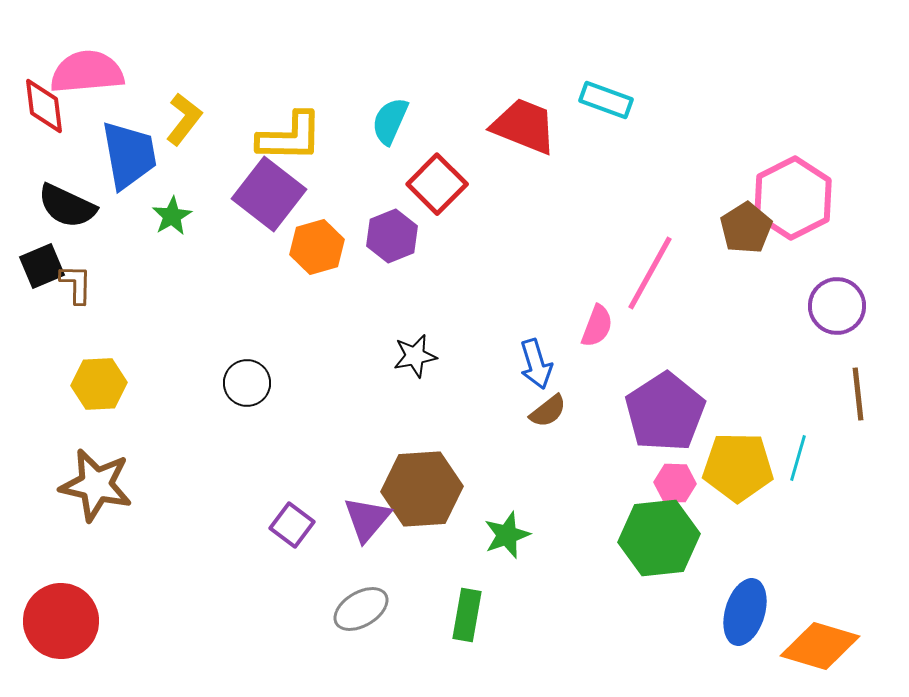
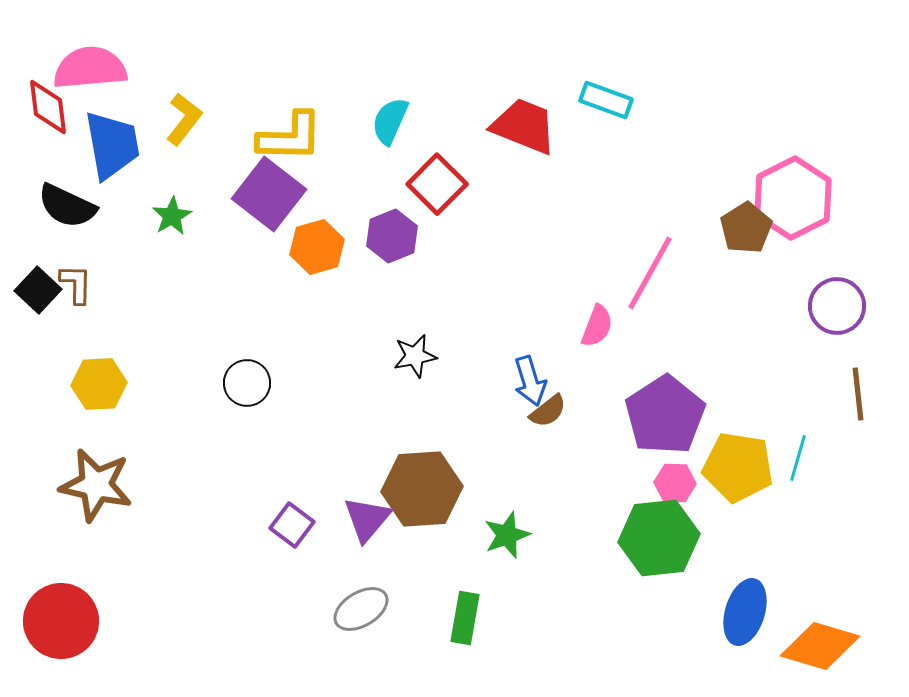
pink semicircle at (87, 72): moved 3 px right, 4 px up
red diamond at (44, 106): moved 4 px right, 1 px down
blue trapezoid at (129, 155): moved 17 px left, 10 px up
black square at (42, 266): moved 4 px left, 24 px down; rotated 24 degrees counterclockwise
blue arrow at (536, 364): moved 6 px left, 17 px down
purple pentagon at (665, 412): moved 3 px down
yellow pentagon at (738, 467): rotated 8 degrees clockwise
green rectangle at (467, 615): moved 2 px left, 3 px down
